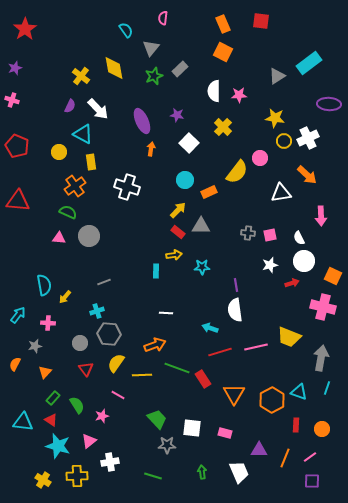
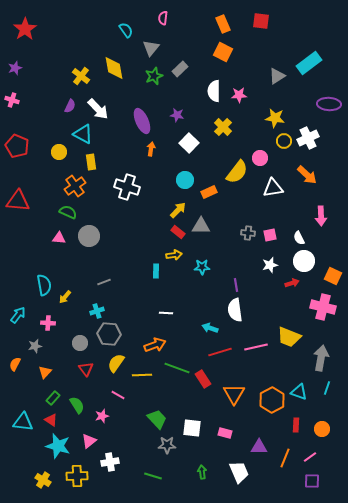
white triangle at (281, 193): moved 8 px left, 5 px up
purple triangle at (259, 450): moved 3 px up
